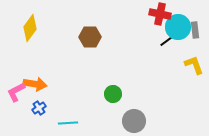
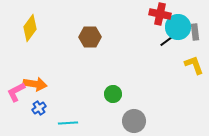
gray rectangle: moved 2 px down
